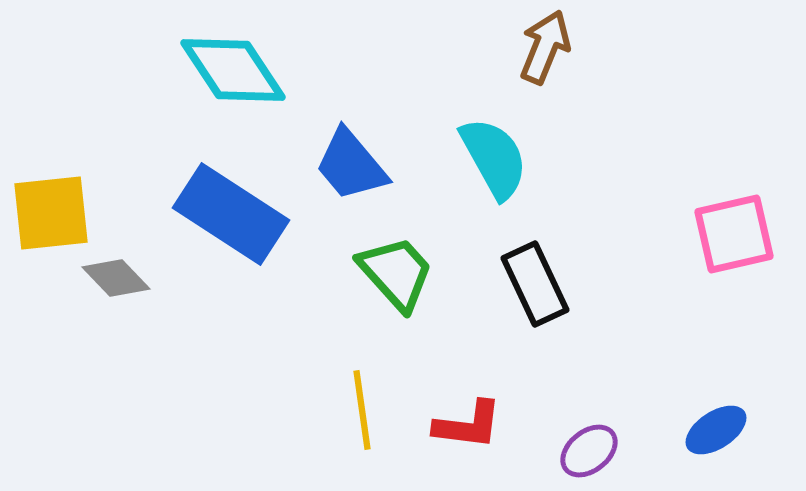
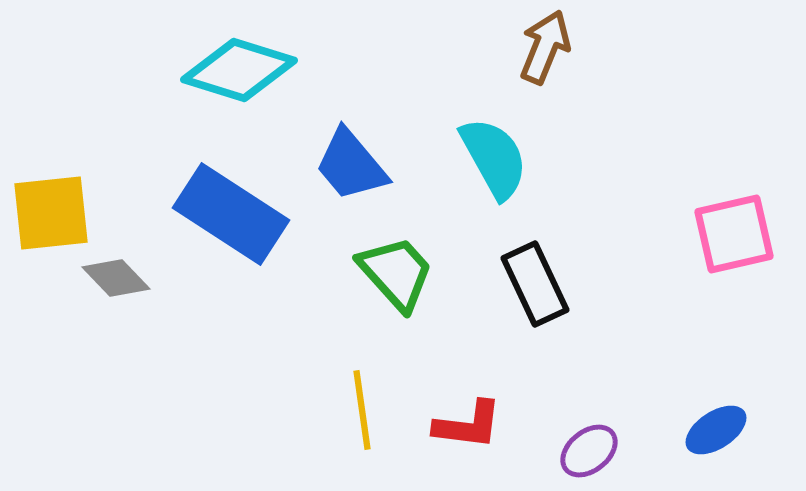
cyan diamond: moved 6 px right; rotated 39 degrees counterclockwise
